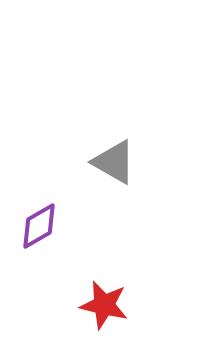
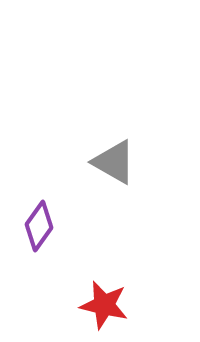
purple diamond: rotated 24 degrees counterclockwise
